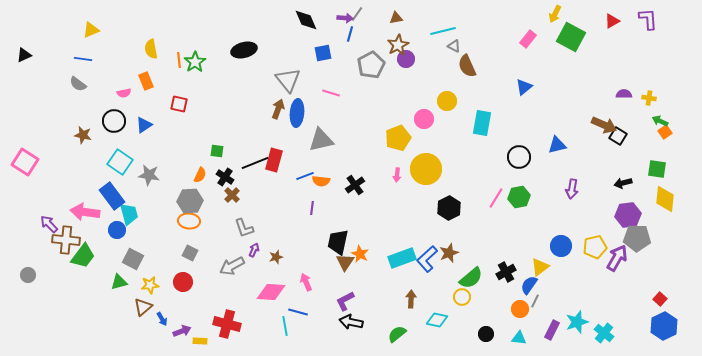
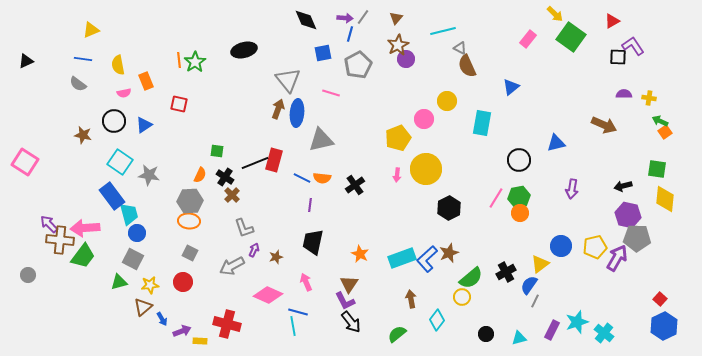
gray line at (357, 14): moved 6 px right, 3 px down
yellow arrow at (555, 14): rotated 72 degrees counterclockwise
brown triangle at (396, 18): rotated 40 degrees counterclockwise
purple L-shape at (648, 19): moved 15 px left, 27 px down; rotated 30 degrees counterclockwise
green square at (571, 37): rotated 8 degrees clockwise
gray triangle at (454, 46): moved 6 px right, 2 px down
yellow semicircle at (151, 49): moved 33 px left, 16 px down
black triangle at (24, 55): moved 2 px right, 6 px down
gray pentagon at (371, 65): moved 13 px left
blue triangle at (524, 87): moved 13 px left
black square at (618, 136): moved 79 px up; rotated 30 degrees counterclockwise
blue triangle at (557, 145): moved 1 px left, 2 px up
black circle at (519, 157): moved 3 px down
blue line at (305, 176): moved 3 px left, 2 px down; rotated 48 degrees clockwise
orange semicircle at (321, 181): moved 1 px right, 3 px up
black arrow at (623, 183): moved 3 px down
purple line at (312, 208): moved 2 px left, 3 px up
pink arrow at (85, 212): moved 16 px down; rotated 12 degrees counterclockwise
purple hexagon at (628, 215): rotated 20 degrees clockwise
blue circle at (117, 230): moved 20 px right, 3 px down
brown cross at (66, 240): moved 6 px left
black trapezoid at (338, 242): moved 25 px left
brown triangle at (345, 262): moved 4 px right, 22 px down
yellow triangle at (540, 267): moved 3 px up
pink diamond at (271, 292): moved 3 px left, 3 px down; rotated 20 degrees clockwise
brown arrow at (411, 299): rotated 12 degrees counterclockwise
purple L-shape at (345, 301): rotated 90 degrees counterclockwise
orange circle at (520, 309): moved 96 px up
cyan diamond at (437, 320): rotated 65 degrees counterclockwise
black arrow at (351, 322): rotated 140 degrees counterclockwise
cyan line at (285, 326): moved 8 px right
cyan triangle at (519, 338): rotated 21 degrees counterclockwise
